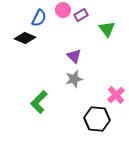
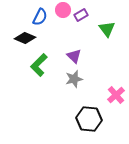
blue semicircle: moved 1 px right, 1 px up
green L-shape: moved 37 px up
black hexagon: moved 8 px left
